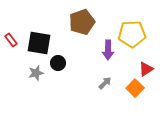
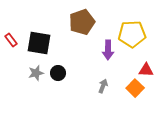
black circle: moved 10 px down
red triangle: moved 1 px down; rotated 35 degrees clockwise
gray arrow: moved 2 px left, 3 px down; rotated 24 degrees counterclockwise
